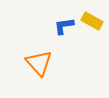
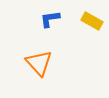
blue L-shape: moved 14 px left, 7 px up
